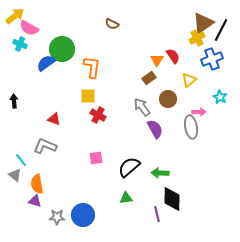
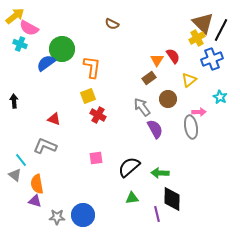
brown triangle: rotated 40 degrees counterclockwise
yellow square: rotated 21 degrees counterclockwise
green triangle: moved 6 px right
